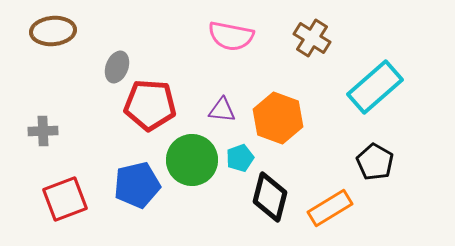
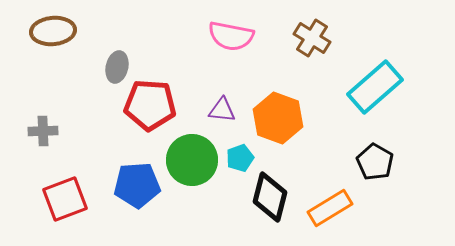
gray ellipse: rotated 8 degrees counterclockwise
blue pentagon: rotated 9 degrees clockwise
